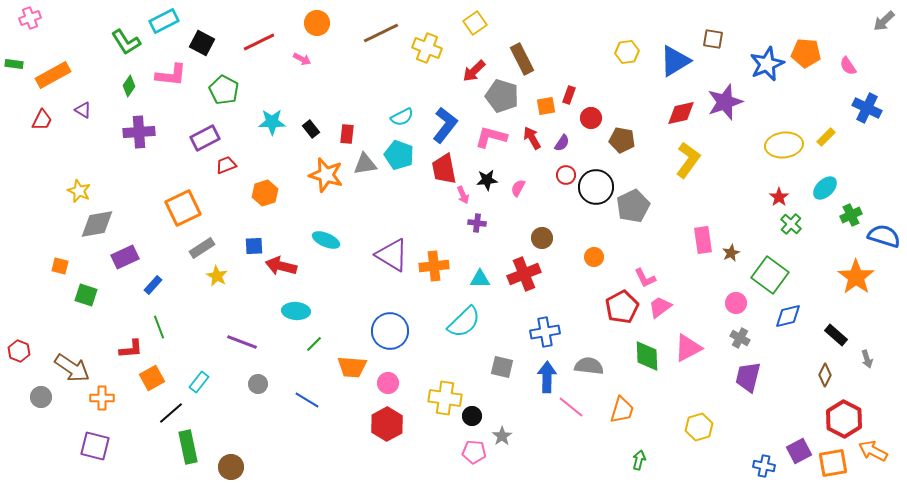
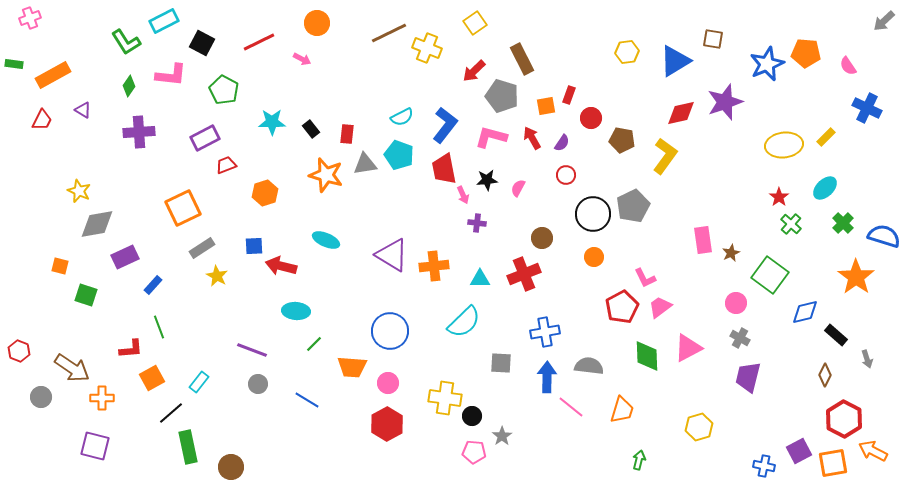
brown line at (381, 33): moved 8 px right
yellow L-shape at (688, 160): moved 23 px left, 4 px up
black circle at (596, 187): moved 3 px left, 27 px down
green cross at (851, 215): moved 8 px left, 8 px down; rotated 20 degrees counterclockwise
blue diamond at (788, 316): moved 17 px right, 4 px up
purple line at (242, 342): moved 10 px right, 8 px down
gray square at (502, 367): moved 1 px left, 4 px up; rotated 10 degrees counterclockwise
